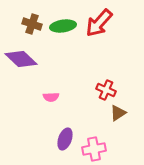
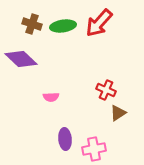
purple ellipse: rotated 25 degrees counterclockwise
